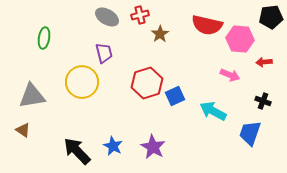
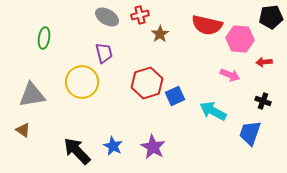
gray triangle: moved 1 px up
